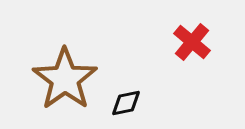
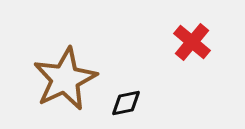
brown star: rotated 10 degrees clockwise
